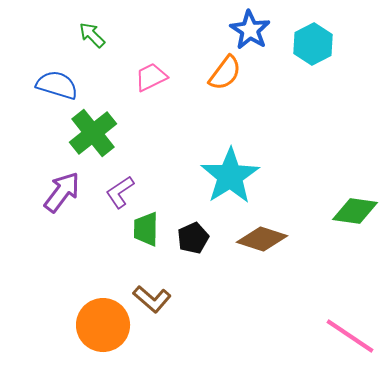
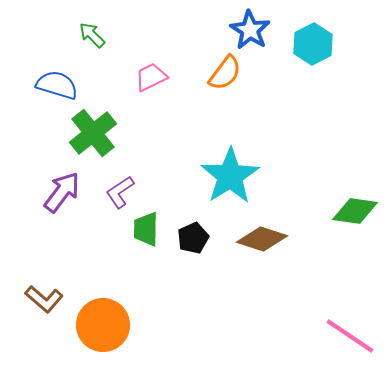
brown L-shape: moved 108 px left
